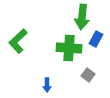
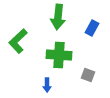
green arrow: moved 24 px left
blue rectangle: moved 4 px left, 11 px up
green cross: moved 10 px left, 7 px down
gray square: rotated 16 degrees counterclockwise
